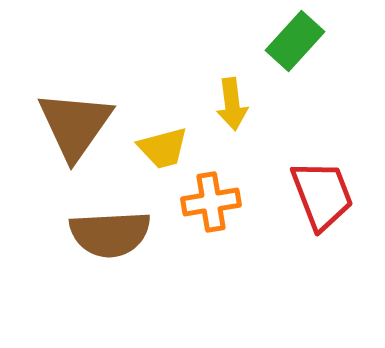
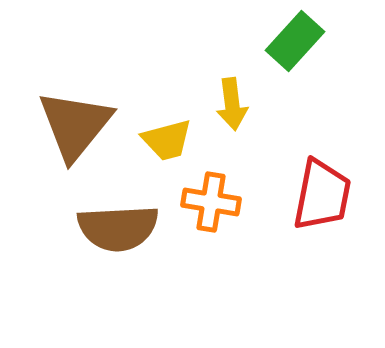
brown triangle: rotated 4 degrees clockwise
yellow trapezoid: moved 4 px right, 8 px up
red trapezoid: rotated 32 degrees clockwise
orange cross: rotated 18 degrees clockwise
brown semicircle: moved 8 px right, 6 px up
